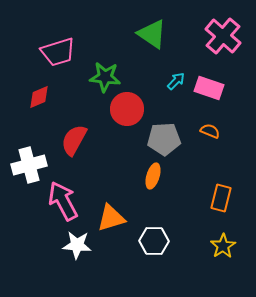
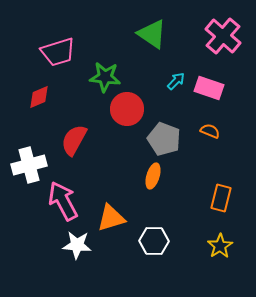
gray pentagon: rotated 24 degrees clockwise
yellow star: moved 3 px left
